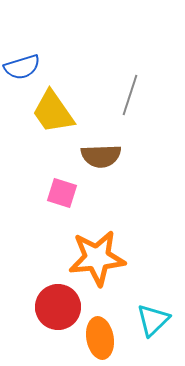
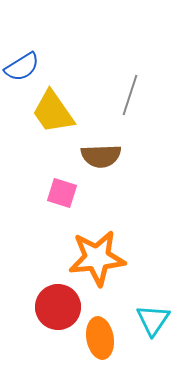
blue semicircle: rotated 15 degrees counterclockwise
cyan triangle: rotated 12 degrees counterclockwise
